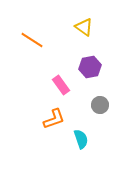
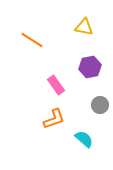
yellow triangle: rotated 24 degrees counterclockwise
pink rectangle: moved 5 px left
cyan semicircle: moved 3 px right; rotated 30 degrees counterclockwise
